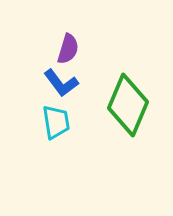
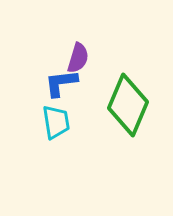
purple semicircle: moved 10 px right, 9 px down
blue L-shape: rotated 120 degrees clockwise
